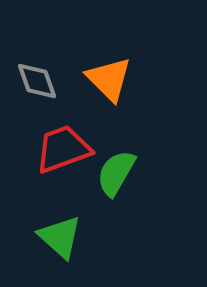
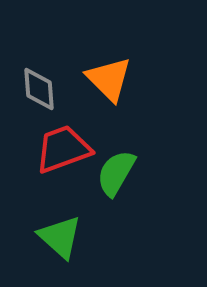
gray diamond: moved 2 px right, 8 px down; rotated 15 degrees clockwise
